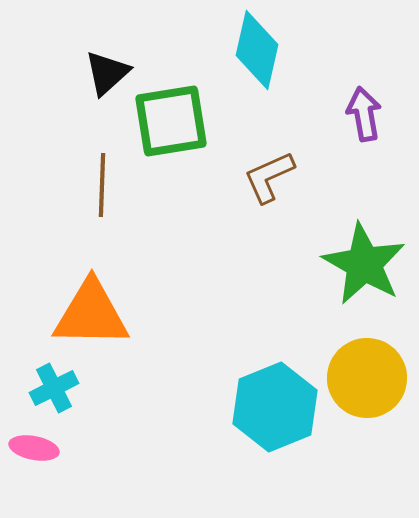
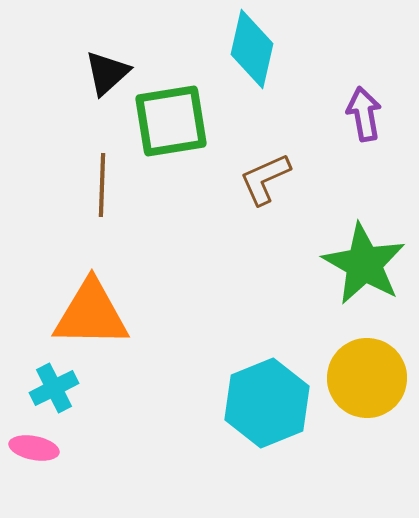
cyan diamond: moved 5 px left, 1 px up
brown L-shape: moved 4 px left, 2 px down
cyan hexagon: moved 8 px left, 4 px up
